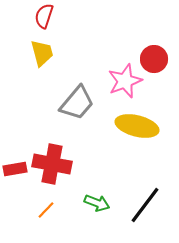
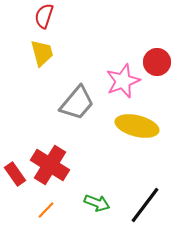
red circle: moved 3 px right, 3 px down
pink star: moved 2 px left
red cross: moved 2 px left, 1 px down; rotated 21 degrees clockwise
red rectangle: moved 5 px down; rotated 65 degrees clockwise
